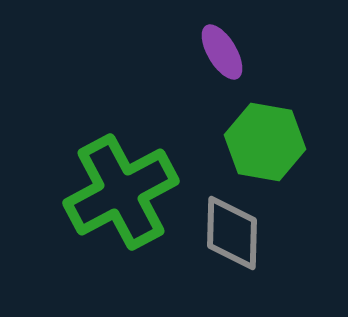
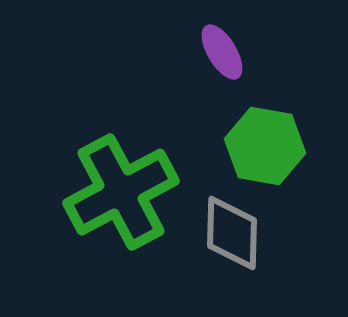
green hexagon: moved 4 px down
